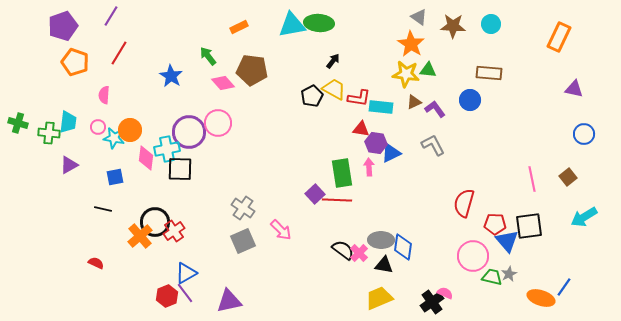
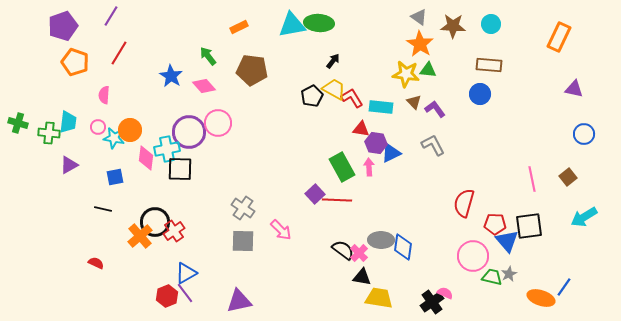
orange star at (411, 44): moved 9 px right
brown rectangle at (489, 73): moved 8 px up
pink diamond at (223, 83): moved 19 px left, 3 px down
red L-shape at (359, 98): moved 7 px left; rotated 130 degrees counterclockwise
blue circle at (470, 100): moved 10 px right, 6 px up
brown triangle at (414, 102): rotated 49 degrees counterclockwise
green rectangle at (342, 173): moved 6 px up; rotated 20 degrees counterclockwise
gray square at (243, 241): rotated 25 degrees clockwise
black triangle at (384, 265): moved 22 px left, 12 px down
yellow trapezoid at (379, 298): rotated 32 degrees clockwise
purple triangle at (229, 301): moved 10 px right
